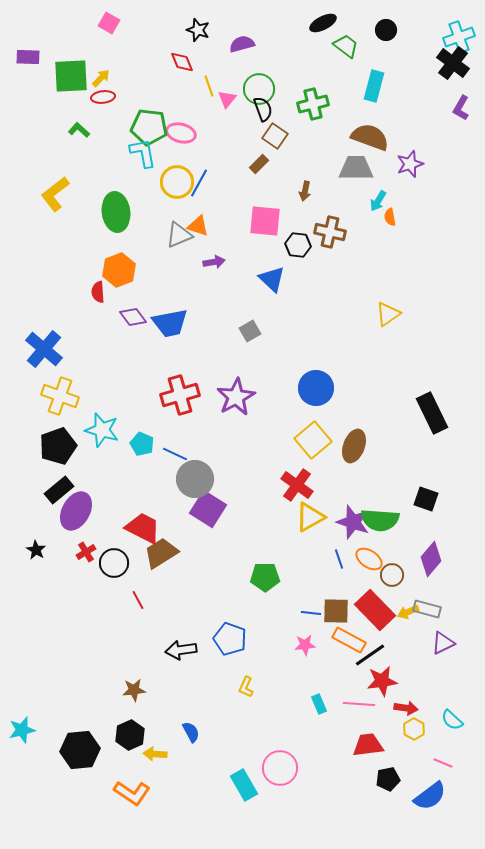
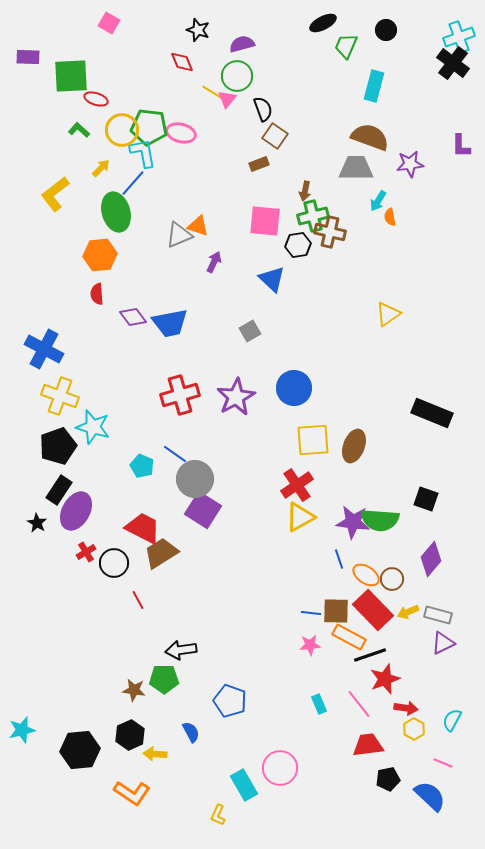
green trapezoid at (346, 46): rotated 104 degrees counterclockwise
yellow arrow at (101, 78): moved 90 px down
yellow line at (209, 86): moved 3 px right, 6 px down; rotated 40 degrees counterclockwise
green circle at (259, 89): moved 22 px left, 13 px up
red ellipse at (103, 97): moved 7 px left, 2 px down; rotated 25 degrees clockwise
green cross at (313, 104): moved 112 px down
purple L-shape at (461, 108): moved 38 px down; rotated 30 degrees counterclockwise
brown rectangle at (259, 164): rotated 24 degrees clockwise
purple star at (410, 164): rotated 12 degrees clockwise
yellow circle at (177, 182): moved 55 px left, 52 px up
blue line at (199, 183): moved 66 px left; rotated 12 degrees clockwise
green ellipse at (116, 212): rotated 9 degrees counterclockwise
black hexagon at (298, 245): rotated 15 degrees counterclockwise
purple arrow at (214, 262): rotated 55 degrees counterclockwise
orange hexagon at (119, 270): moved 19 px left, 15 px up; rotated 16 degrees clockwise
red semicircle at (98, 292): moved 1 px left, 2 px down
blue cross at (44, 349): rotated 12 degrees counterclockwise
blue circle at (316, 388): moved 22 px left
black rectangle at (432, 413): rotated 42 degrees counterclockwise
cyan star at (102, 430): moved 9 px left, 3 px up
yellow square at (313, 440): rotated 36 degrees clockwise
cyan pentagon at (142, 444): moved 22 px down
blue line at (175, 454): rotated 10 degrees clockwise
red cross at (297, 485): rotated 20 degrees clockwise
black rectangle at (59, 490): rotated 16 degrees counterclockwise
purple square at (208, 509): moved 5 px left, 1 px down
yellow triangle at (310, 517): moved 10 px left
purple star at (353, 522): rotated 12 degrees counterclockwise
black star at (36, 550): moved 1 px right, 27 px up
orange ellipse at (369, 559): moved 3 px left, 16 px down
brown circle at (392, 575): moved 4 px down
green pentagon at (265, 577): moved 101 px left, 102 px down
gray rectangle at (427, 609): moved 11 px right, 6 px down
red rectangle at (375, 610): moved 2 px left
blue pentagon at (230, 639): moved 62 px down
orange rectangle at (349, 640): moved 3 px up
pink star at (305, 645): moved 5 px right
black line at (370, 655): rotated 16 degrees clockwise
red star at (382, 681): moved 3 px right, 2 px up; rotated 12 degrees counterclockwise
yellow L-shape at (246, 687): moved 28 px left, 128 px down
brown star at (134, 690): rotated 15 degrees clockwise
pink line at (359, 704): rotated 48 degrees clockwise
cyan semicircle at (452, 720): rotated 75 degrees clockwise
blue semicircle at (430, 796): rotated 100 degrees counterclockwise
